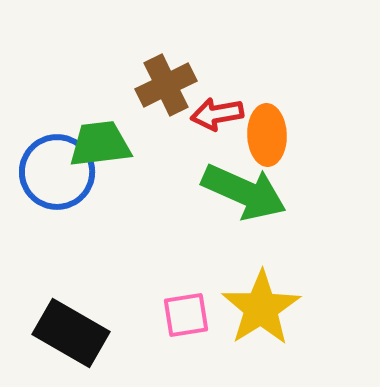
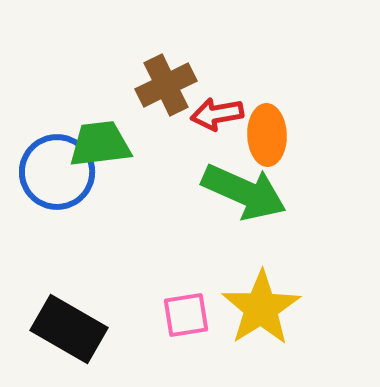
black rectangle: moved 2 px left, 4 px up
